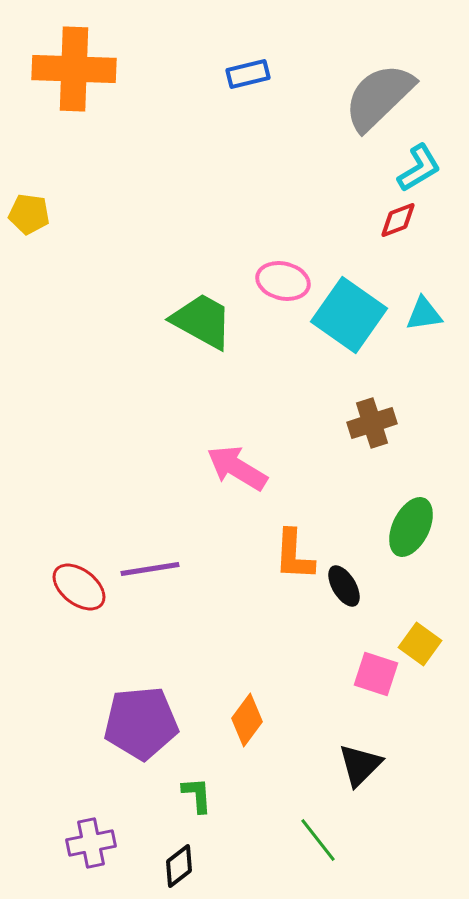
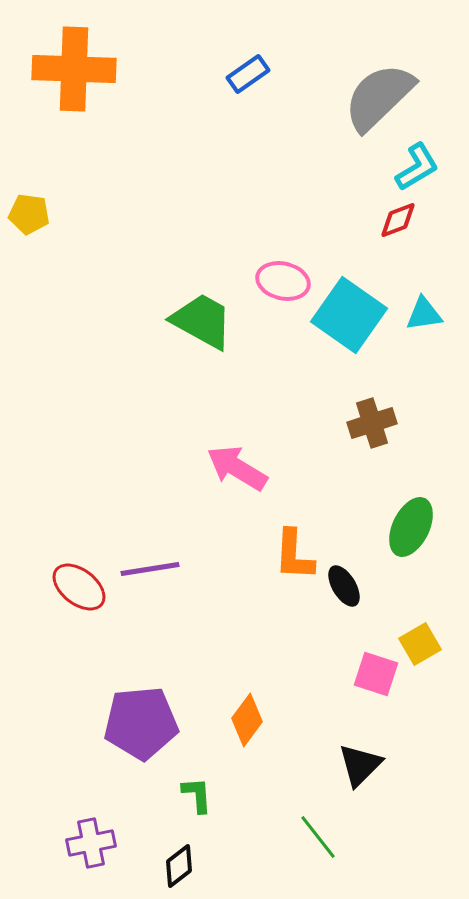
blue rectangle: rotated 21 degrees counterclockwise
cyan L-shape: moved 2 px left, 1 px up
yellow square: rotated 24 degrees clockwise
green line: moved 3 px up
